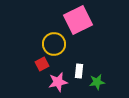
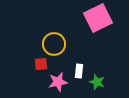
pink square: moved 20 px right, 2 px up
red square: moved 1 px left; rotated 24 degrees clockwise
green star: rotated 28 degrees clockwise
